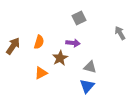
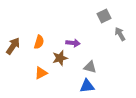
gray square: moved 25 px right, 2 px up
gray arrow: moved 1 px down
brown star: rotated 14 degrees clockwise
blue triangle: rotated 42 degrees clockwise
